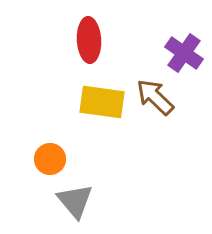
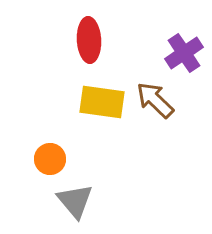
purple cross: rotated 21 degrees clockwise
brown arrow: moved 3 px down
